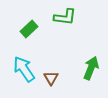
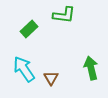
green L-shape: moved 1 px left, 2 px up
green arrow: rotated 35 degrees counterclockwise
